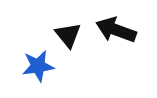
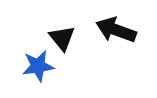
black triangle: moved 6 px left, 3 px down
